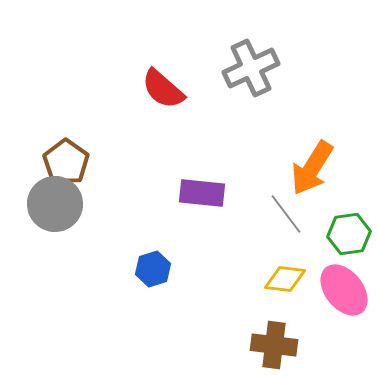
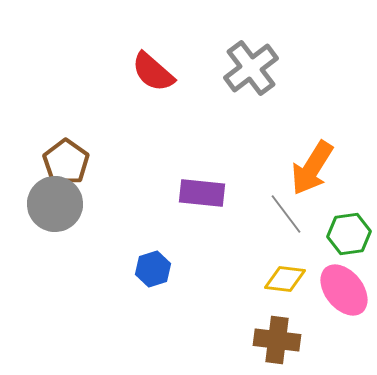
gray cross: rotated 12 degrees counterclockwise
red semicircle: moved 10 px left, 17 px up
brown cross: moved 3 px right, 5 px up
